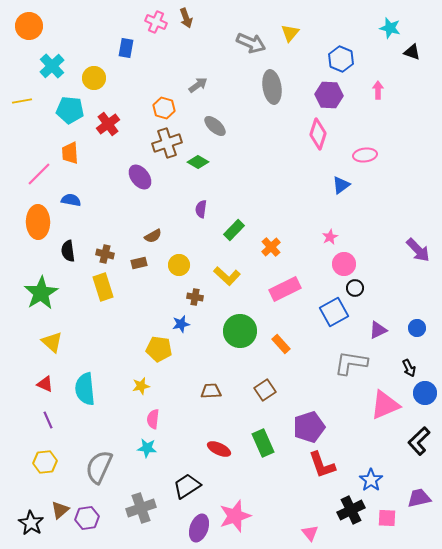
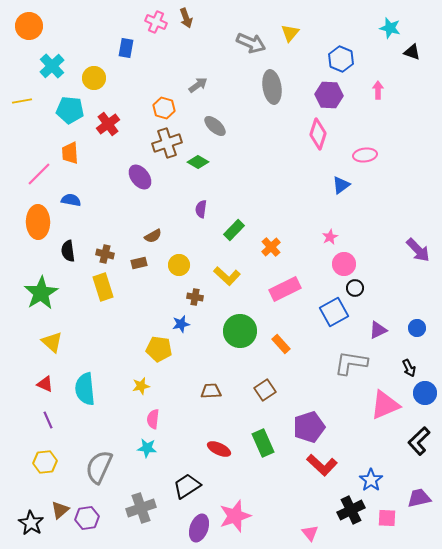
red L-shape at (322, 465): rotated 28 degrees counterclockwise
